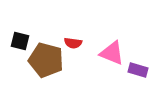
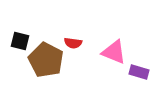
pink triangle: moved 2 px right, 1 px up
brown pentagon: rotated 12 degrees clockwise
purple rectangle: moved 1 px right, 2 px down
